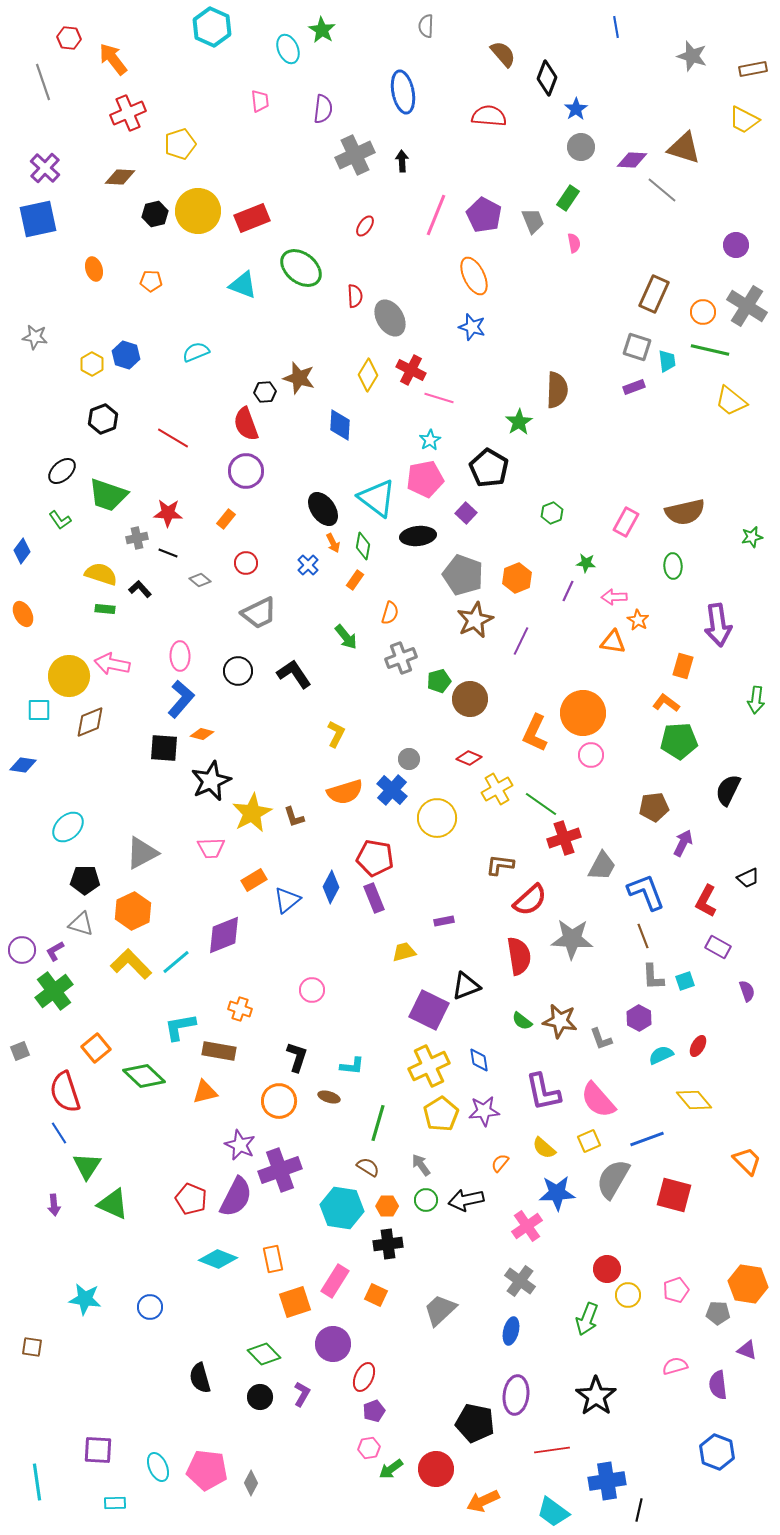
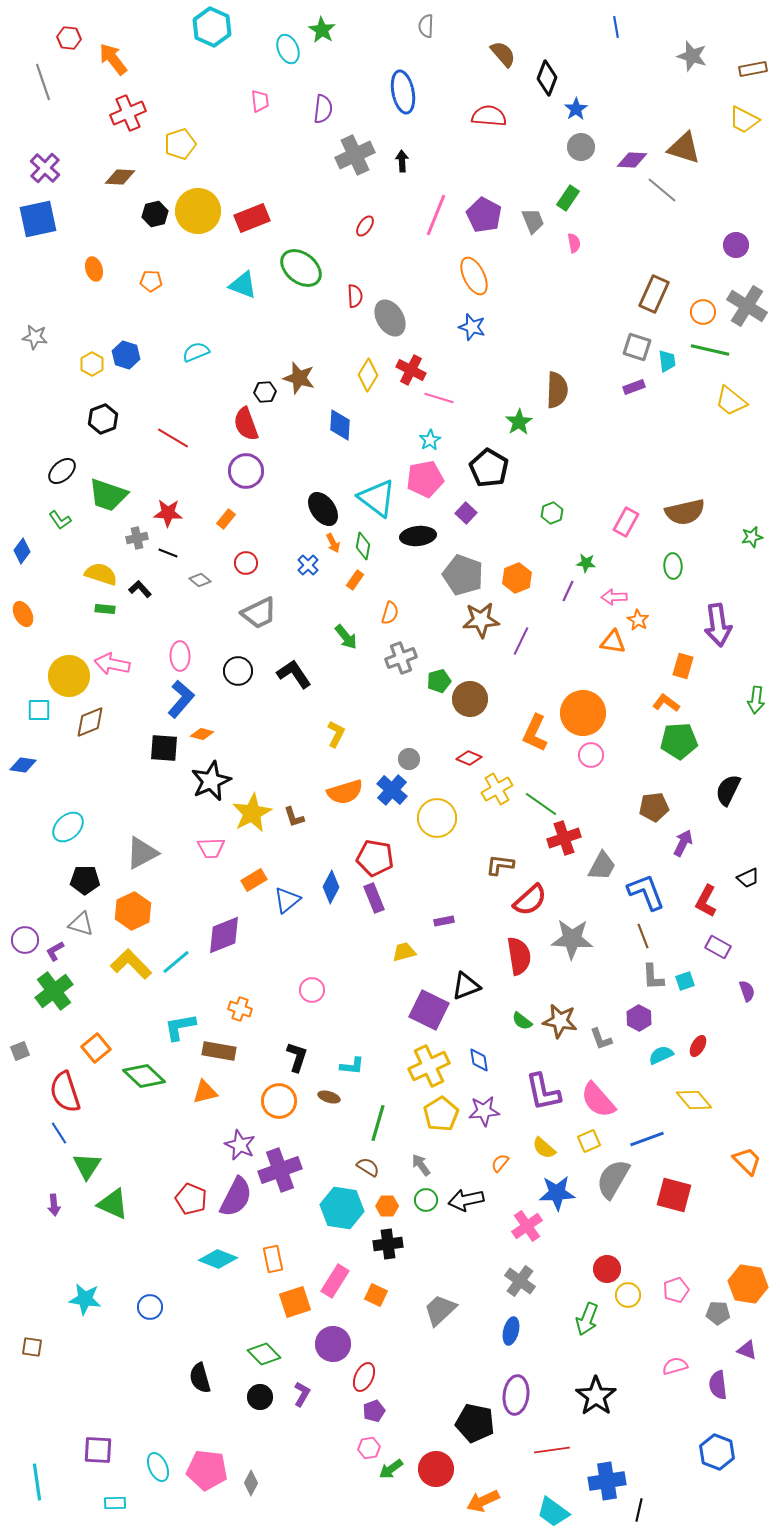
brown star at (475, 620): moved 6 px right; rotated 21 degrees clockwise
purple circle at (22, 950): moved 3 px right, 10 px up
